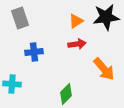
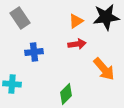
gray rectangle: rotated 15 degrees counterclockwise
